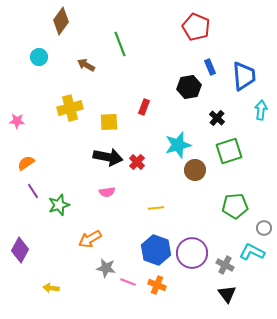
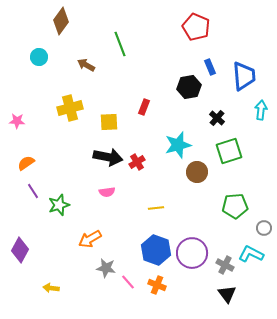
red cross: rotated 14 degrees clockwise
brown circle: moved 2 px right, 2 px down
cyan L-shape: moved 1 px left, 2 px down
pink line: rotated 28 degrees clockwise
